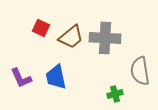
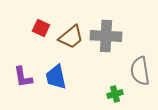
gray cross: moved 1 px right, 2 px up
purple L-shape: moved 2 px right, 1 px up; rotated 15 degrees clockwise
